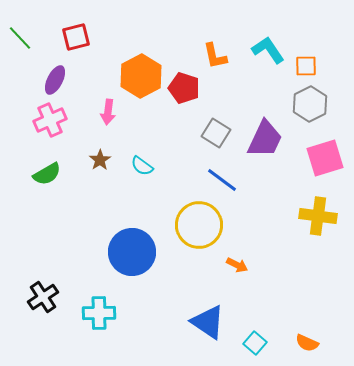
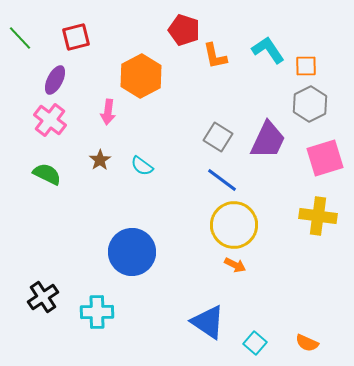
red pentagon: moved 58 px up
pink cross: rotated 28 degrees counterclockwise
gray square: moved 2 px right, 4 px down
purple trapezoid: moved 3 px right, 1 px down
green semicircle: rotated 124 degrees counterclockwise
yellow circle: moved 35 px right
orange arrow: moved 2 px left
cyan cross: moved 2 px left, 1 px up
